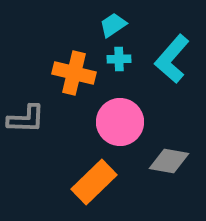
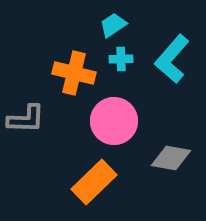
cyan cross: moved 2 px right
pink circle: moved 6 px left, 1 px up
gray diamond: moved 2 px right, 3 px up
